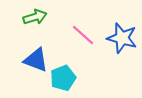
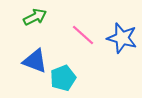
green arrow: rotated 10 degrees counterclockwise
blue triangle: moved 1 px left, 1 px down
